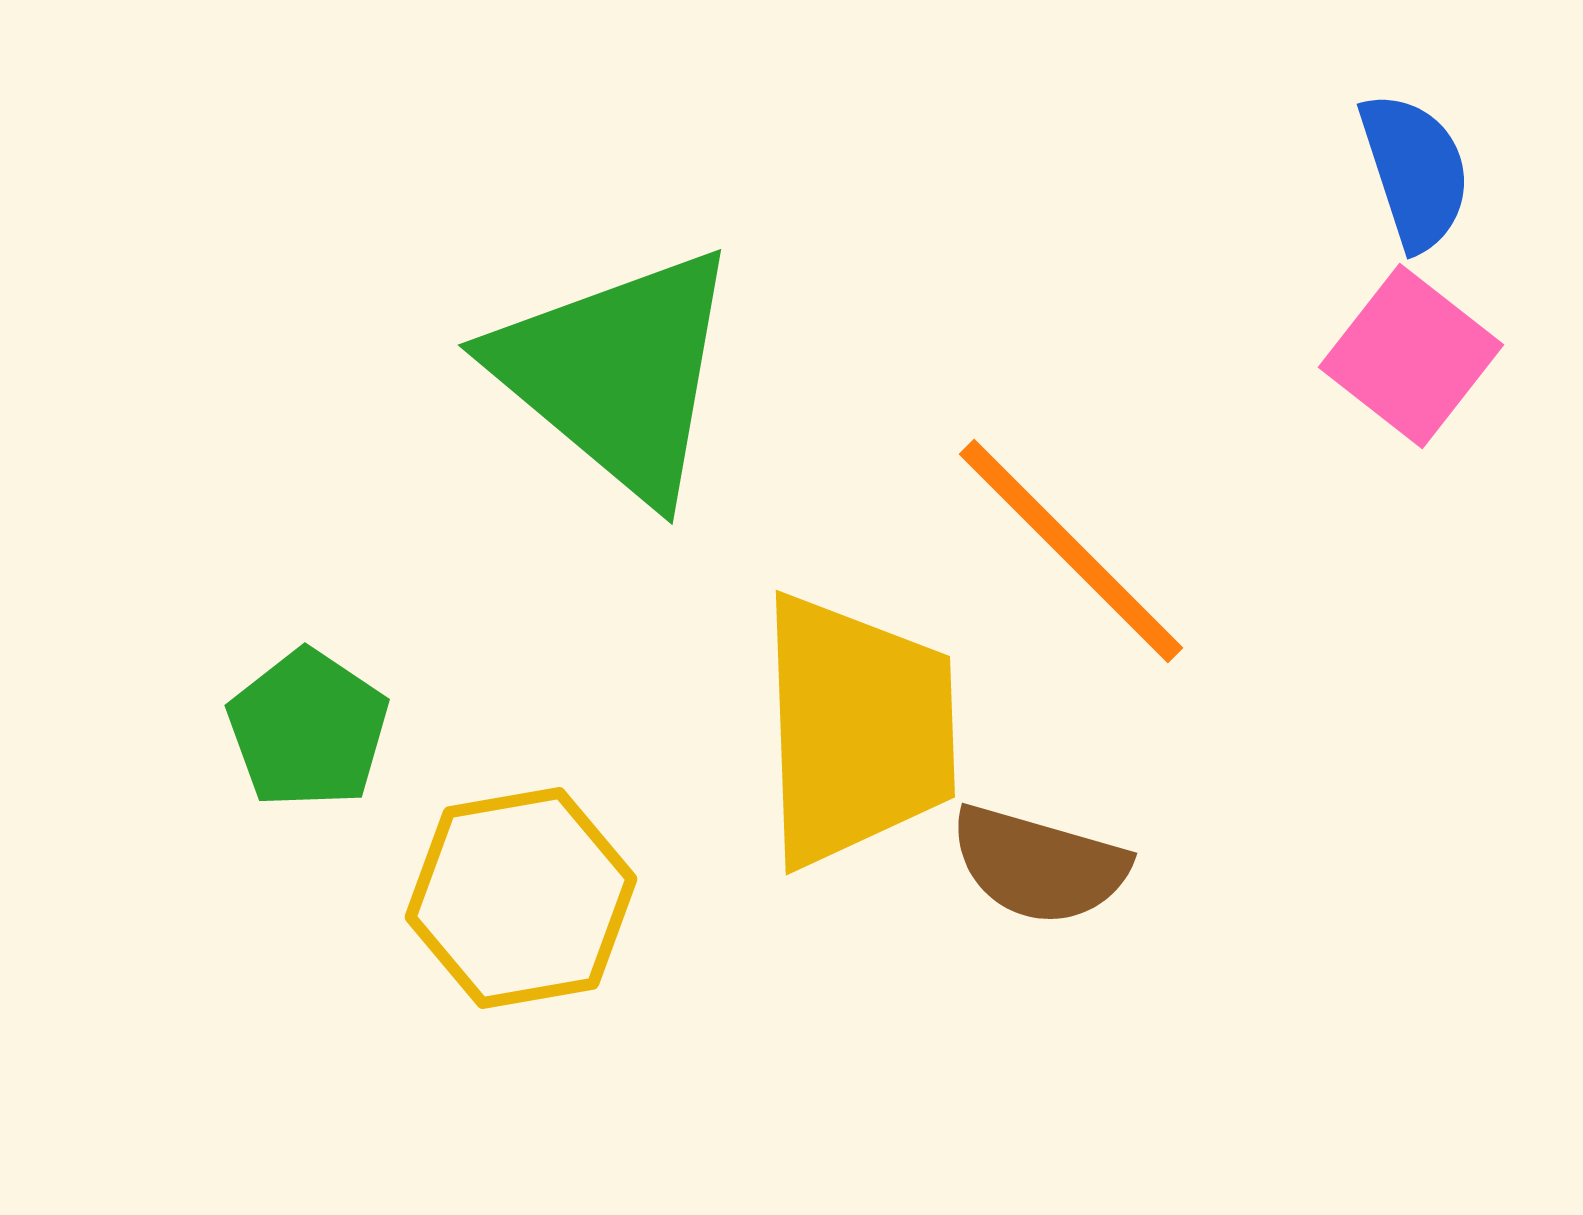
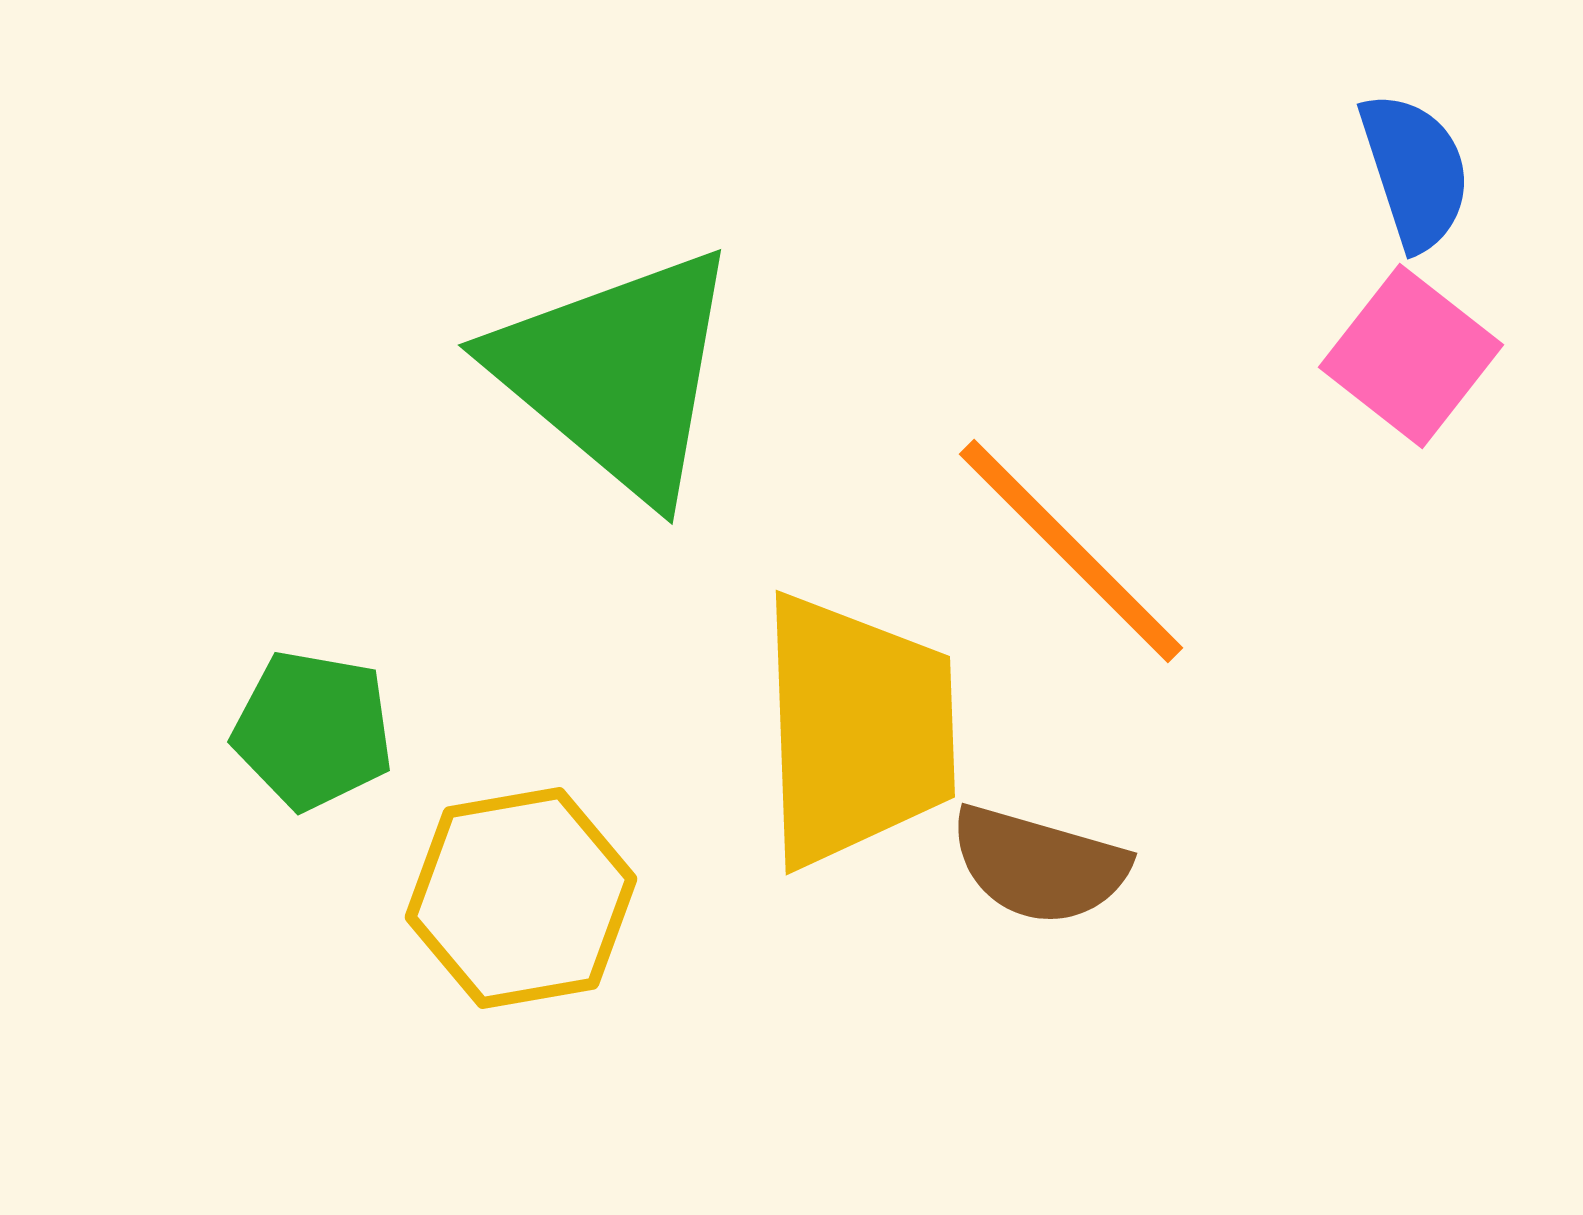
green pentagon: moved 5 px right, 1 px down; rotated 24 degrees counterclockwise
